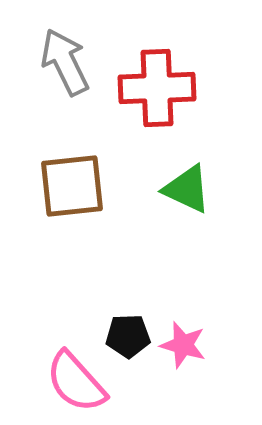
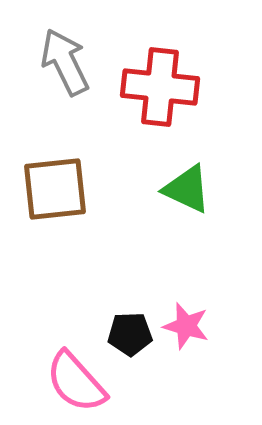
red cross: moved 3 px right, 1 px up; rotated 8 degrees clockwise
brown square: moved 17 px left, 3 px down
black pentagon: moved 2 px right, 2 px up
pink star: moved 3 px right, 19 px up
